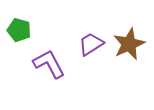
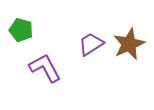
green pentagon: moved 2 px right
purple L-shape: moved 4 px left, 4 px down
